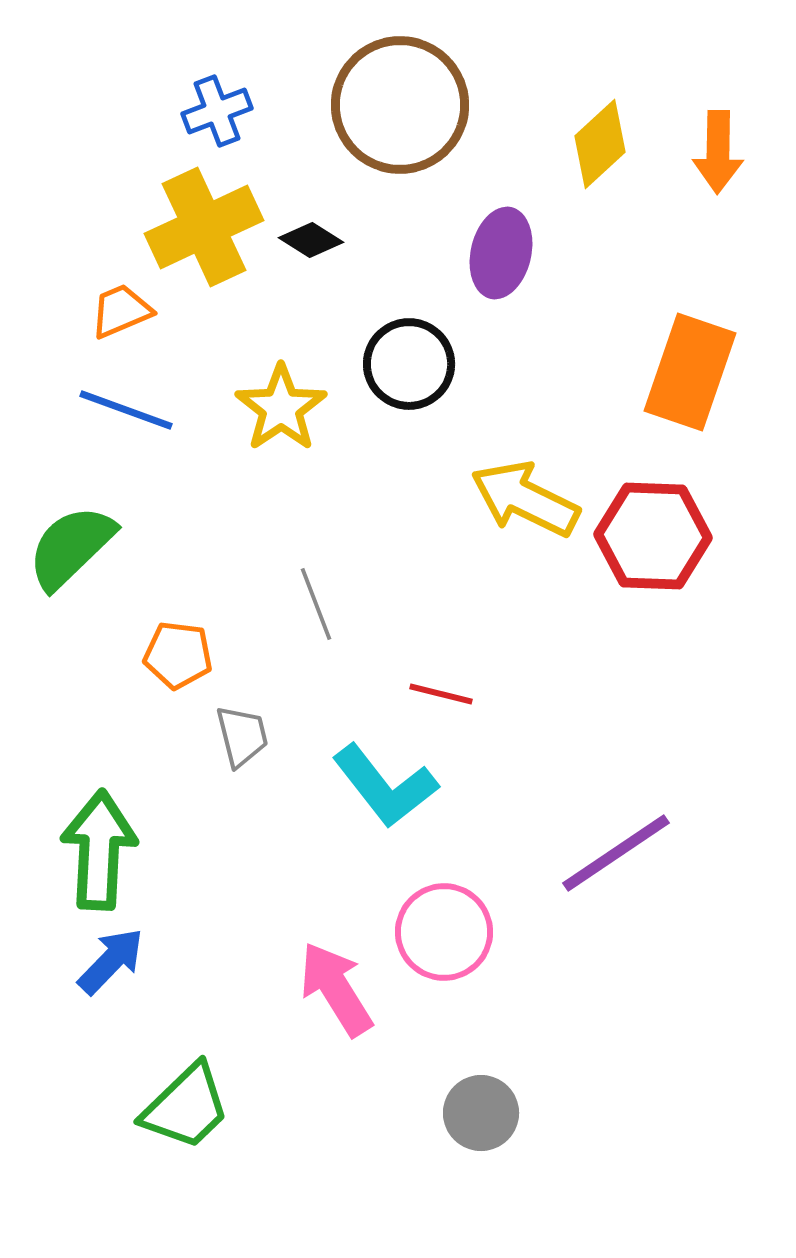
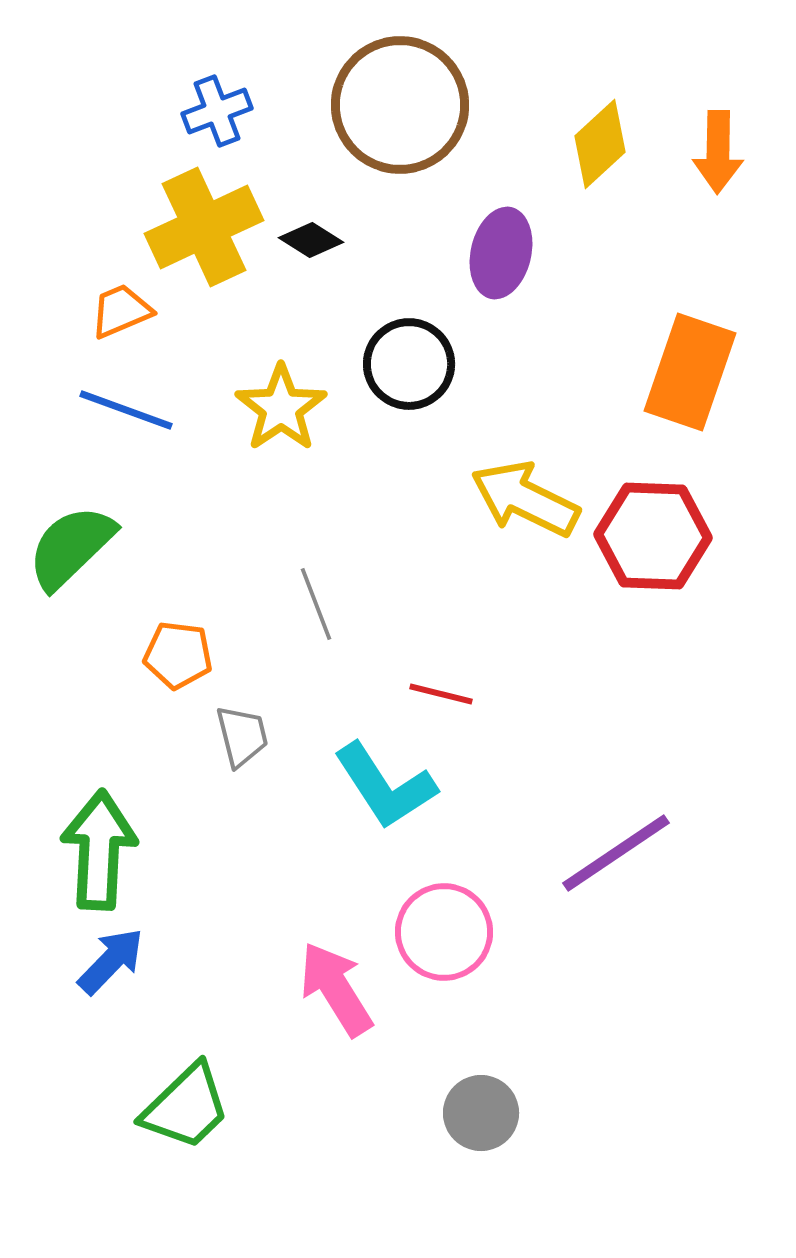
cyan L-shape: rotated 5 degrees clockwise
